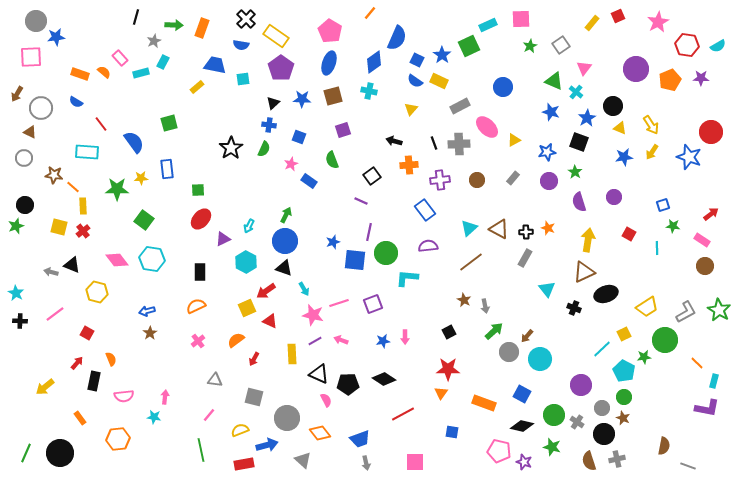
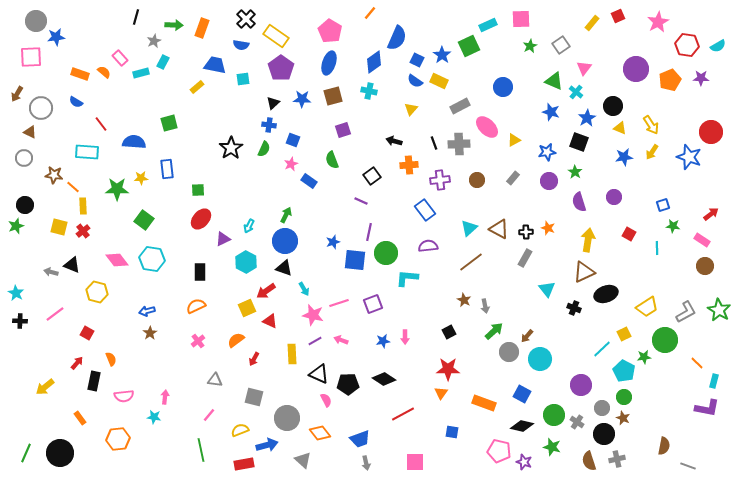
blue square at (299, 137): moved 6 px left, 3 px down
blue semicircle at (134, 142): rotated 50 degrees counterclockwise
